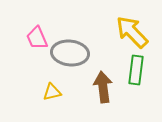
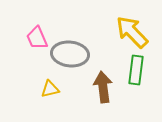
gray ellipse: moved 1 px down
yellow triangle: moved 2 px left, 3 px up
